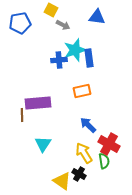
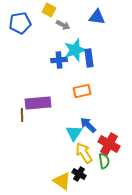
yellow square: moved 2 px left
cyan triangle: moved 31 px right, 11 px up
